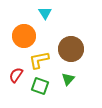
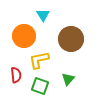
cyan triangle: moved 2 px left, 2 px down
brown circle: moved 10 px up
red semicircle: rotated 140 degrees clockwise
